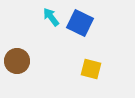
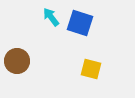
blue square: rotated 8 degrees counterclockwise
